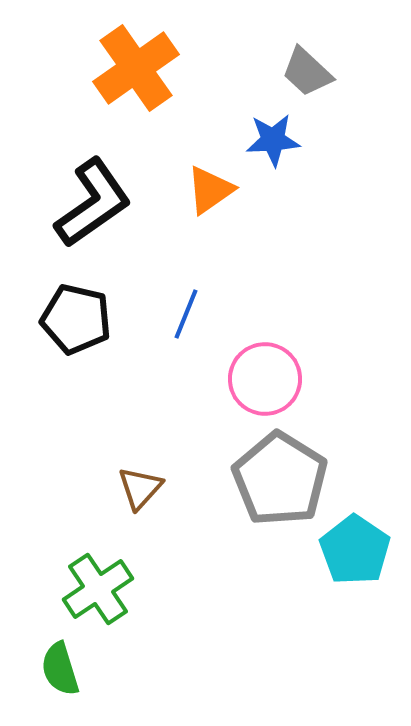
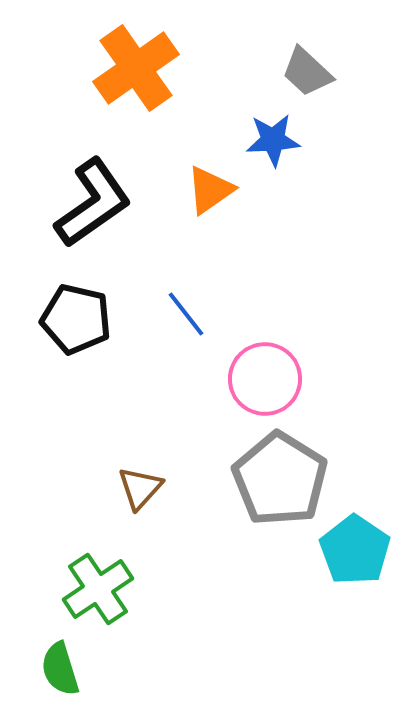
blue line: rotated 60 degrees counterclockwise
